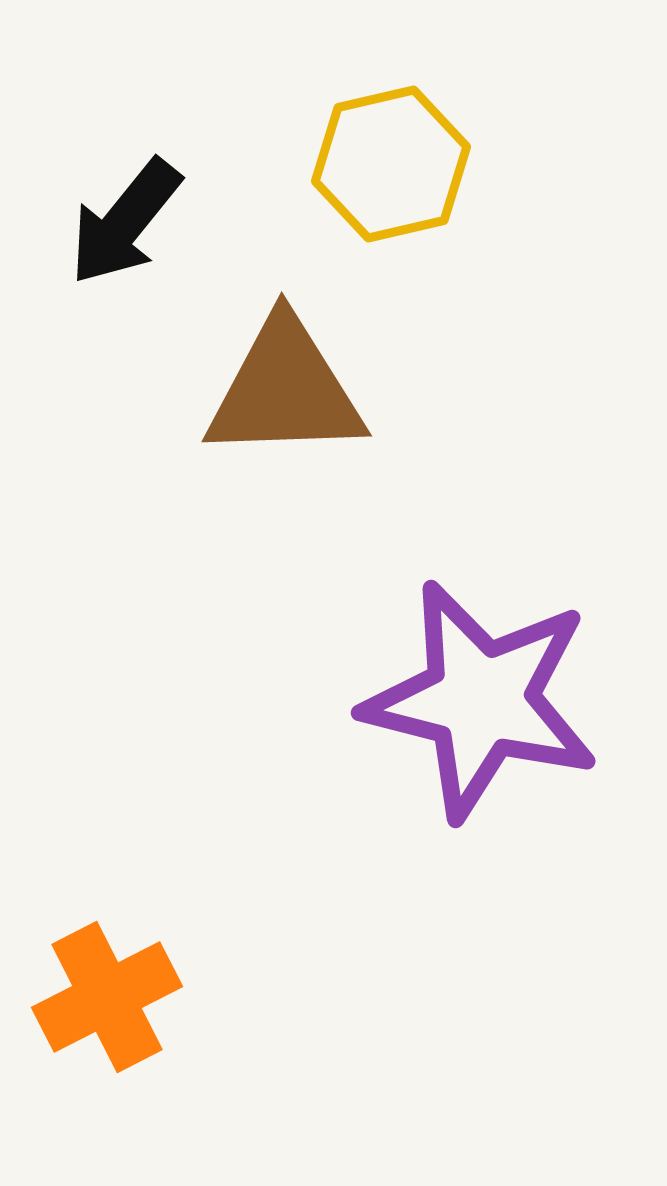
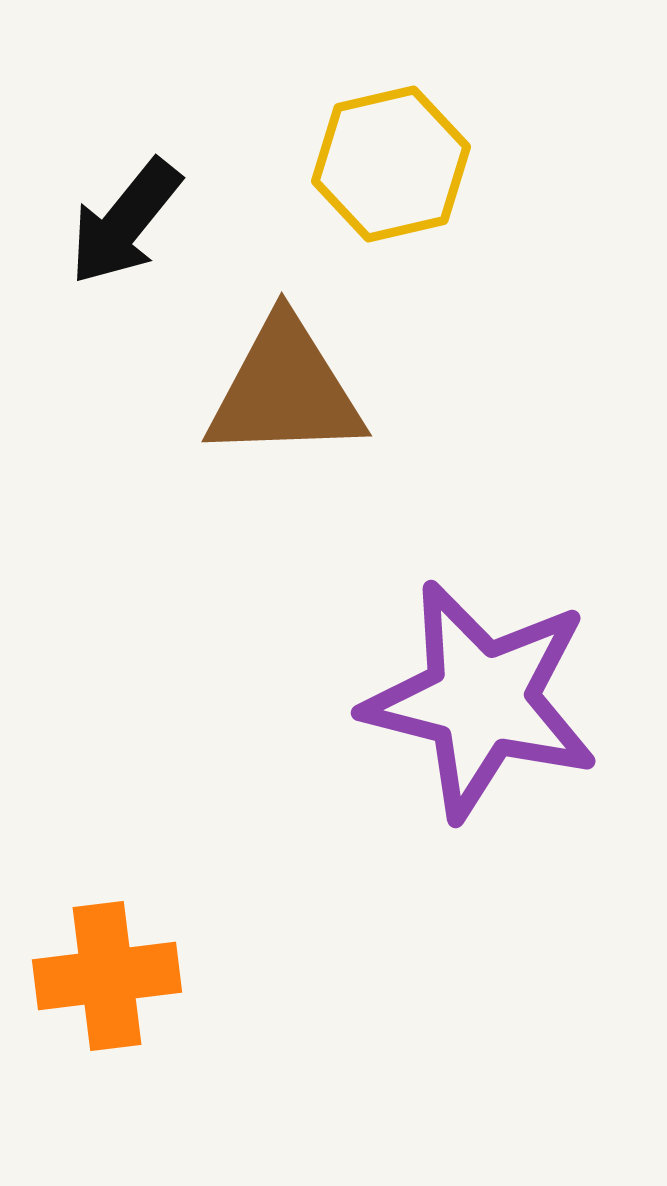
orange cross: moved 21 px up; rotated 20 degrees clockwise
